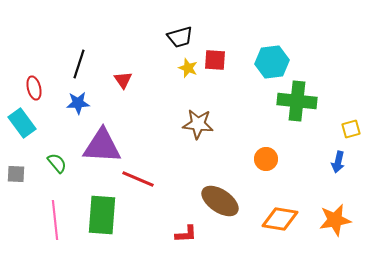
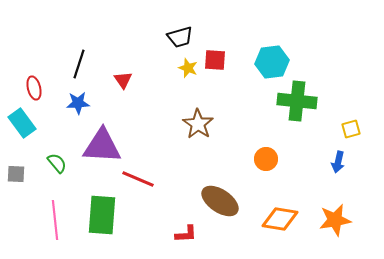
brown star: rotated 28 degrees clockwise
